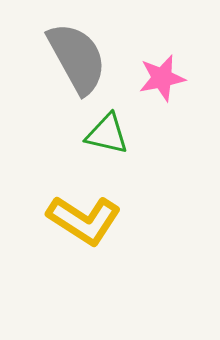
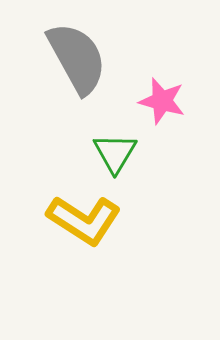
pink star: moved 23 px down; rotated 27 degrees clockwise
green triangle: moved 8 px right, 19 px down; rotated 48 degrees clockwise
